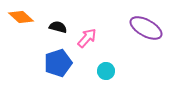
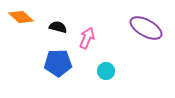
pink arrow: rotated 20 degrees counterclockwise
blue pentagon: rotated 16 degrees clockwise
